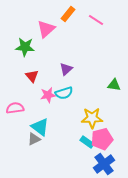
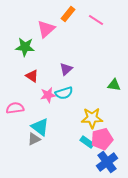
red triangle: rotated 16 degrees counterclockwise
blue cross: moved 3 px right, 2 px up
